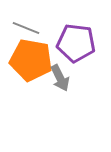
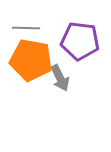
gray line: rotated 20 degrees counterclockwise
purple pentagon: moved 4 px right, 2 px up
